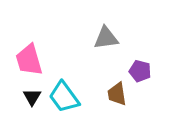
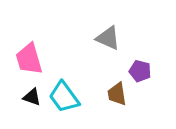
gray triangle: moved 2 px right; rotated 32 degrees clockwise
pink trapezoid: moved 1 px up
black triangle: rotated 42 degrees counterclockwise
